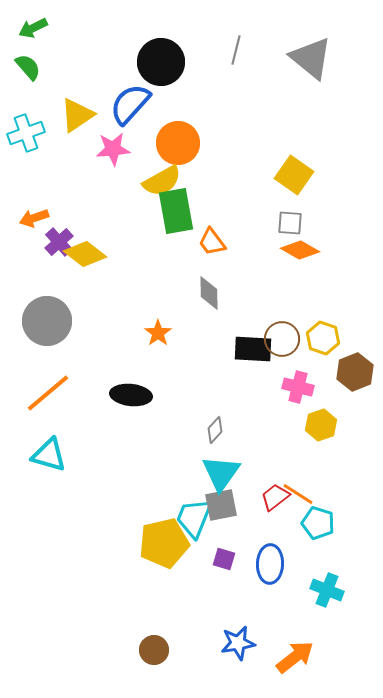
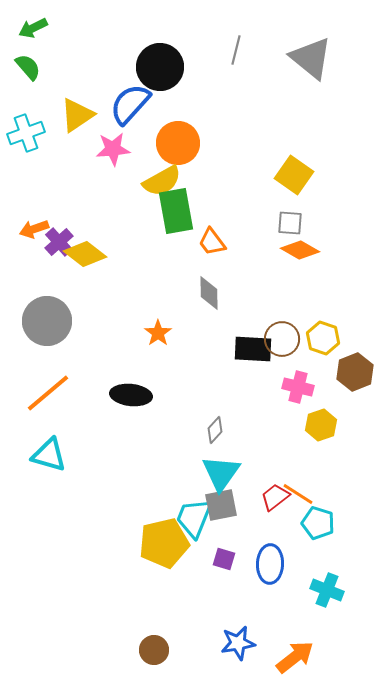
black circle at (161, 62): moved 1 px left, 5 px down
orange arrow at (34, 218): moved 11 px down
